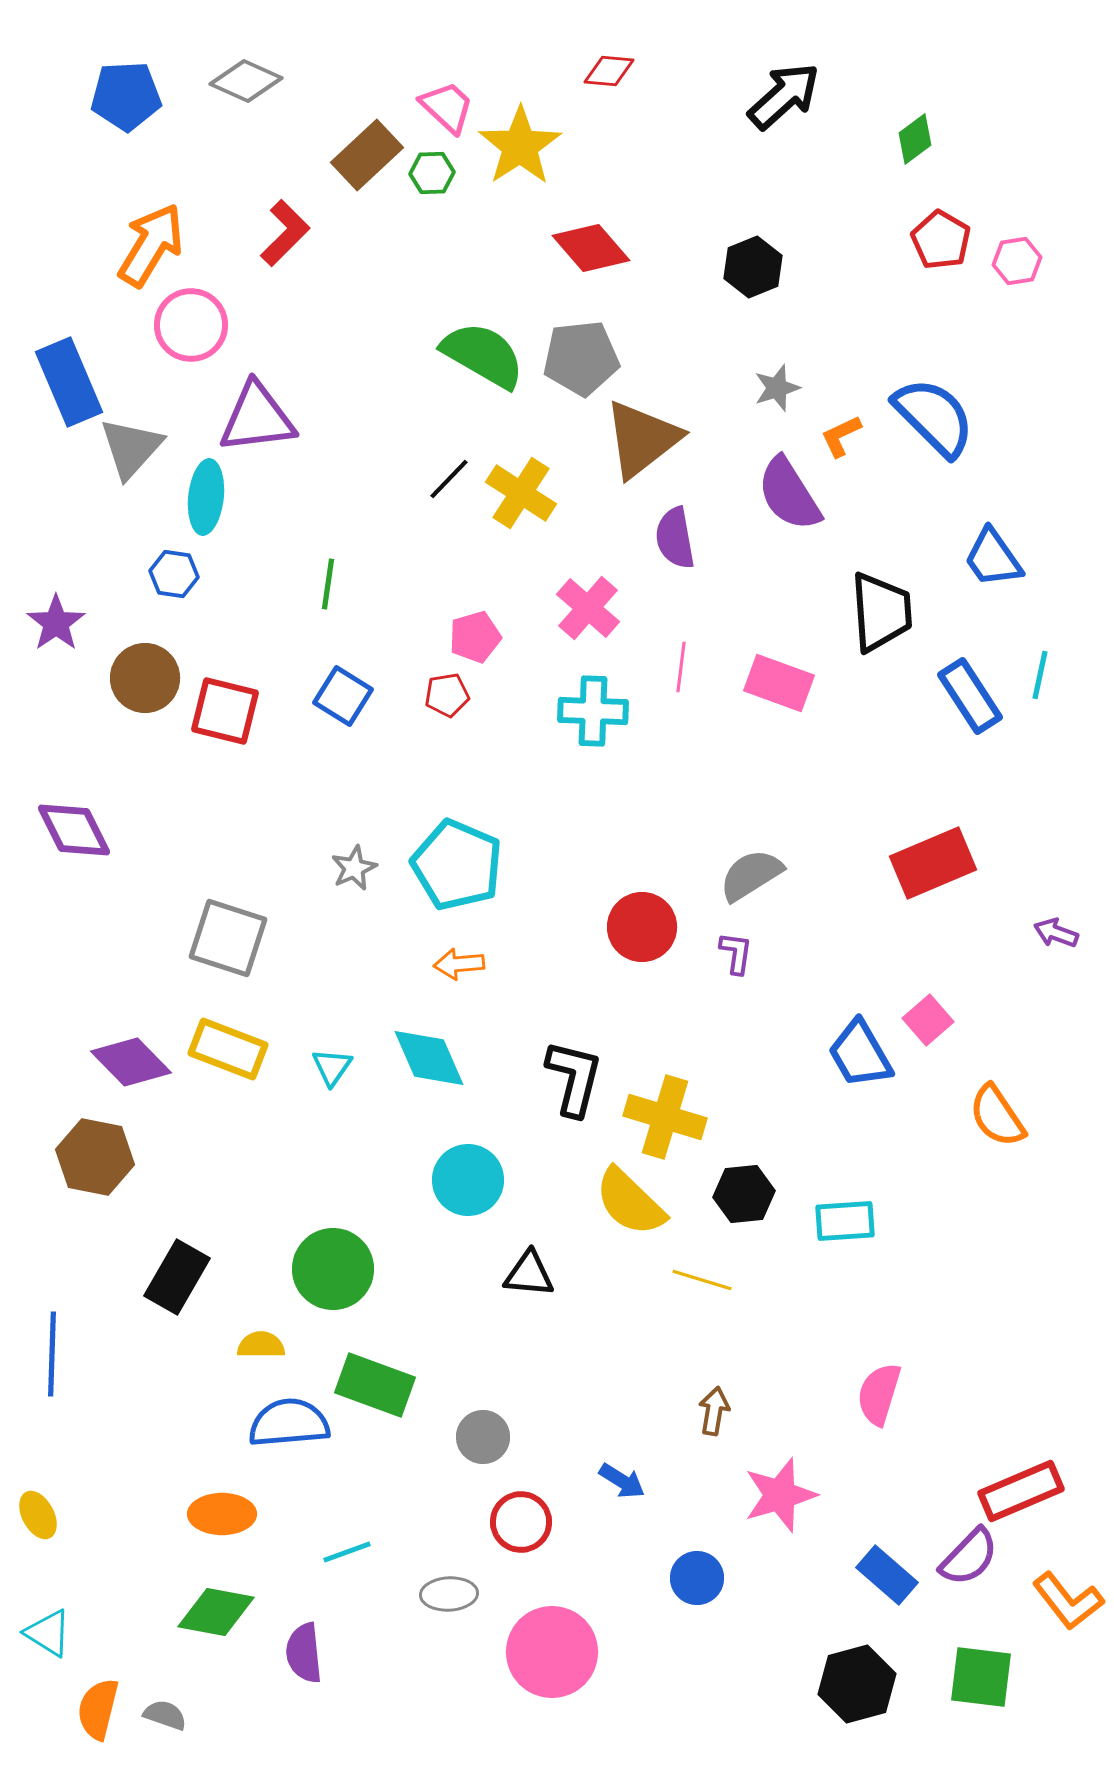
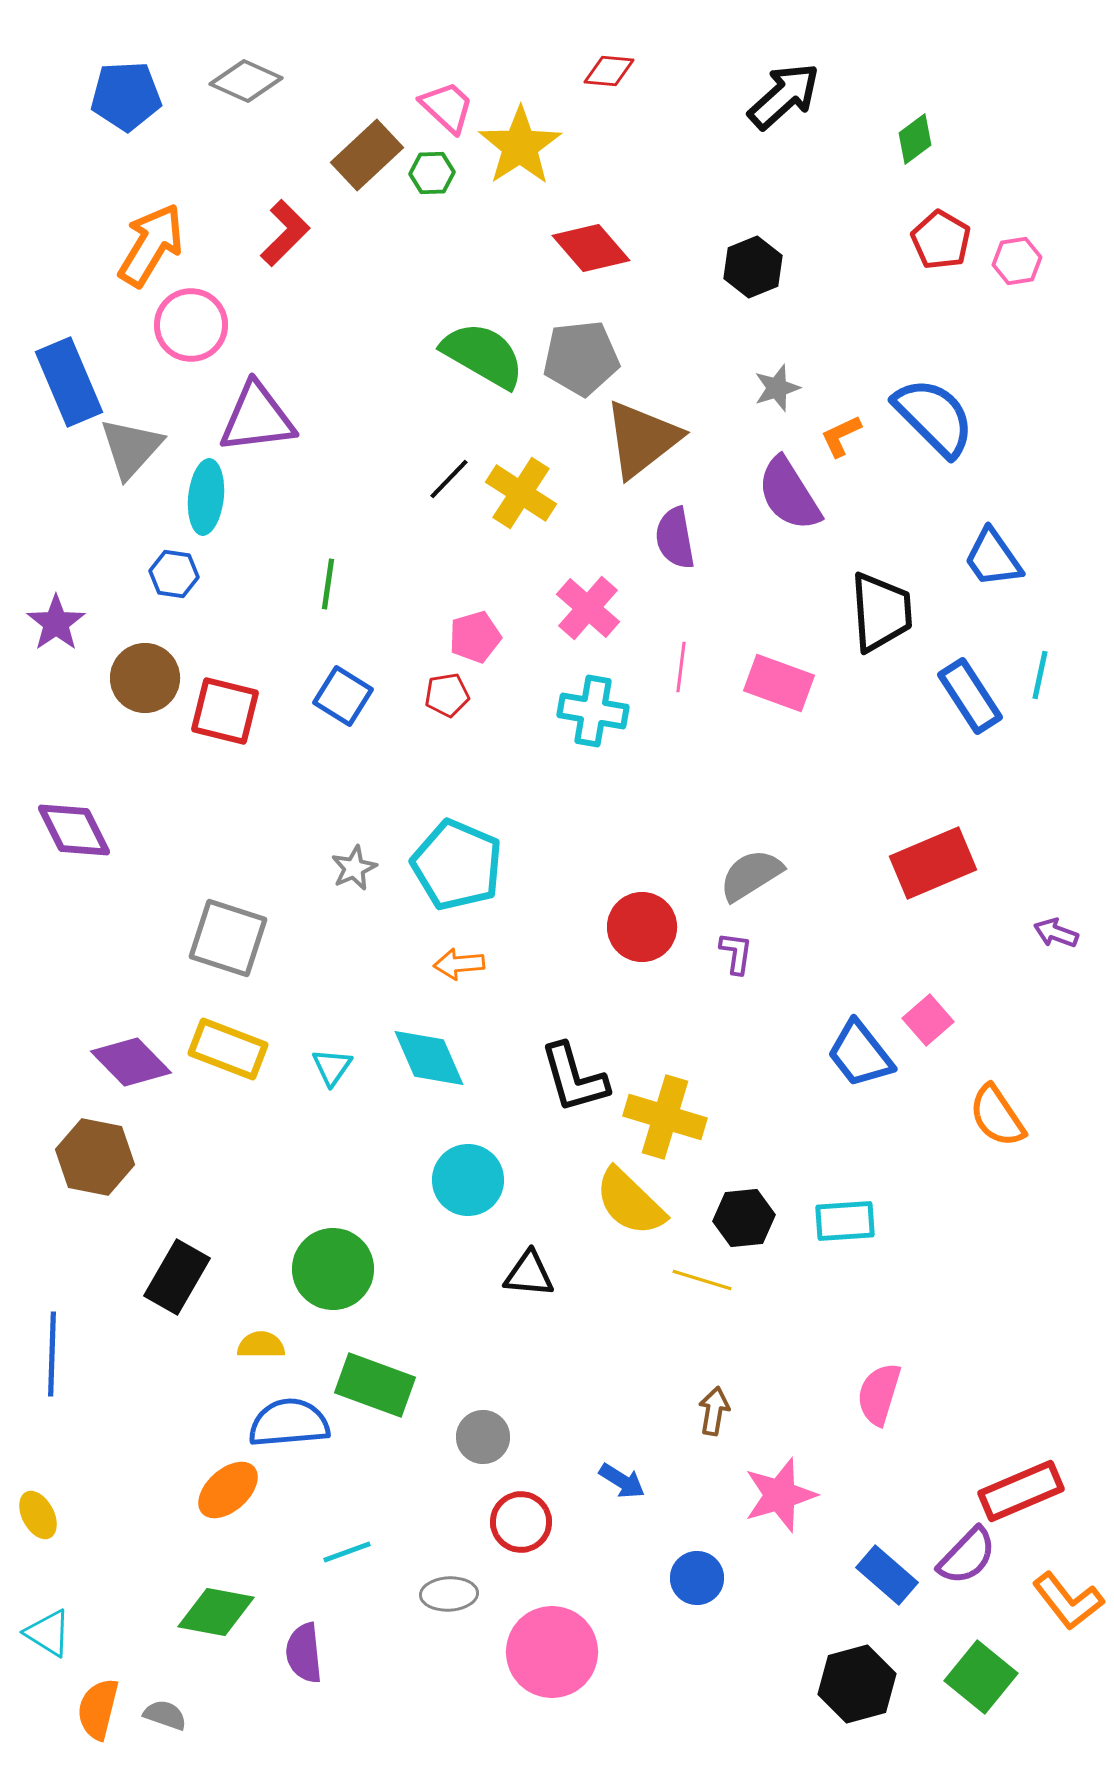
cyan cross at (593, 711): rotated 8 degrees clockwise
blue trapezoid at (860, 1054): rotated 8 degrees counterclockwise
black L-shape at (574, 1078): rotated 150 degrees clockwise
black hexagon at (744, 1194): moved 24 px down
orange ellipse at (222, 1514): moved 6 px right, 24 px up; rotated 42 degrees counterclockwise
purple semicircle at (969, 1557): moved 2 px left, 1 px up
green square at (981, 1677): rotated 32 degrees clockwise
